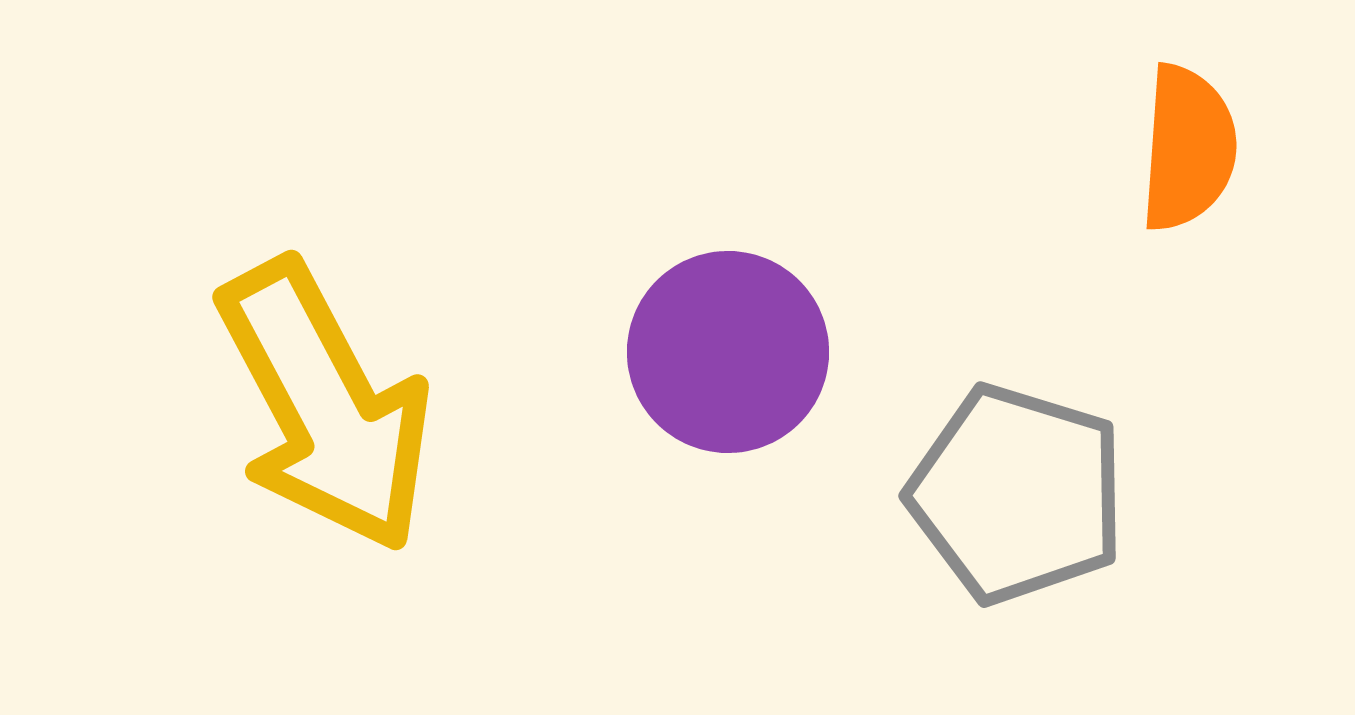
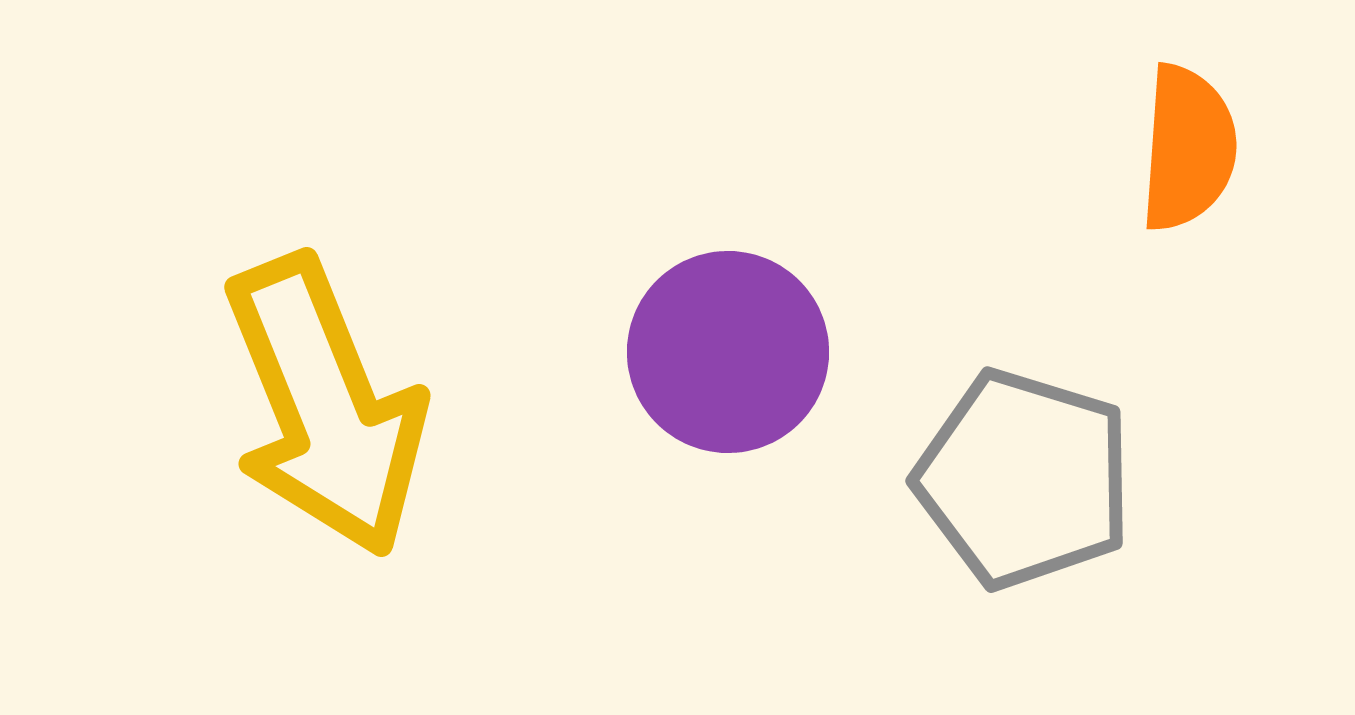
yellow arrow: rotated 6 degrees clockwise
gray pentagon: moved 7 px right, 15 px up
